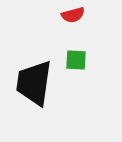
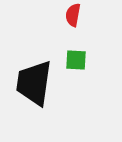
red semicircle: rotated 115 degrees clockwise
